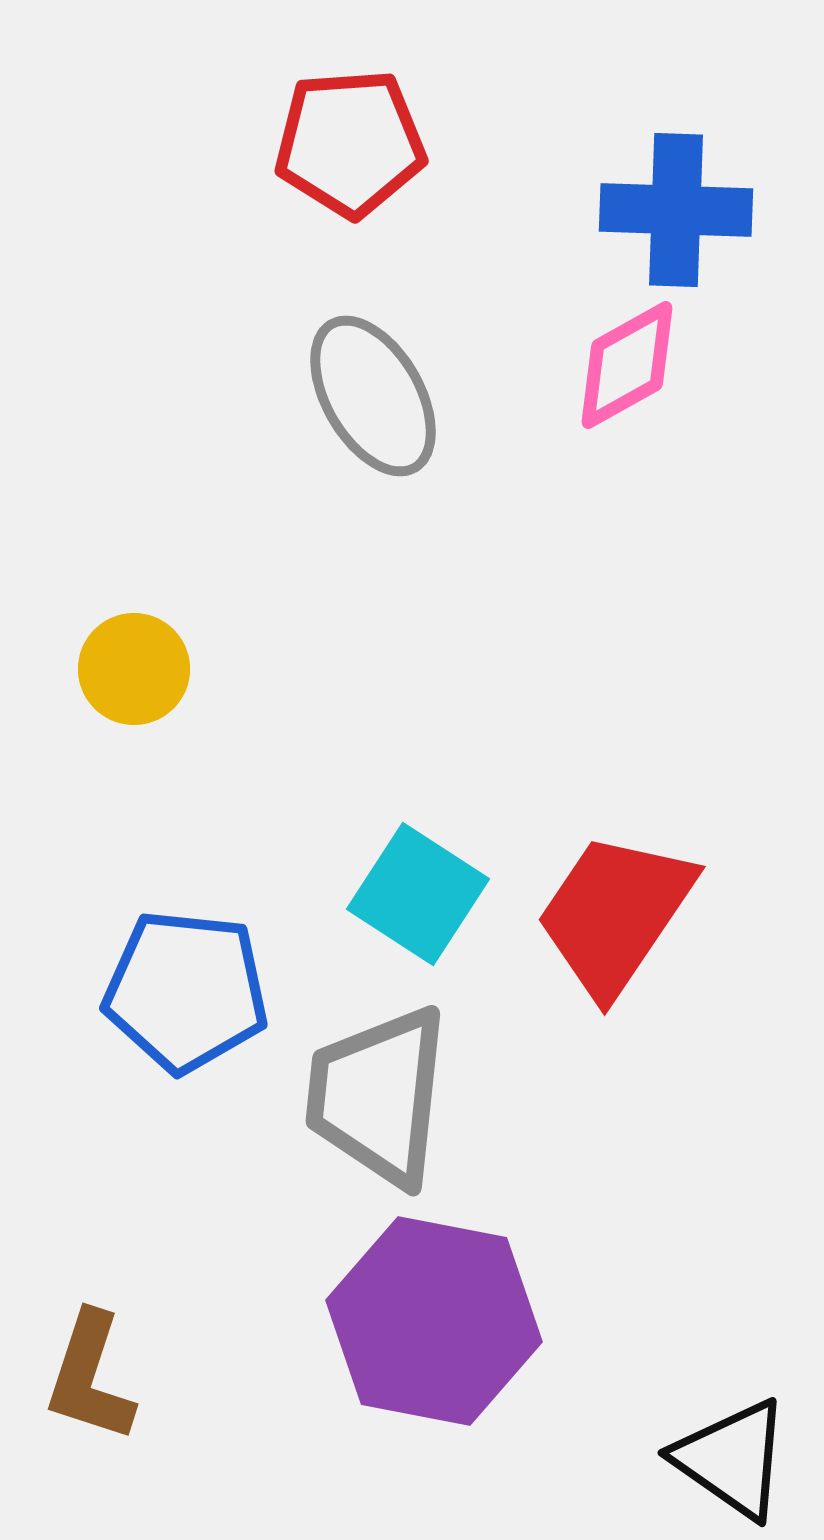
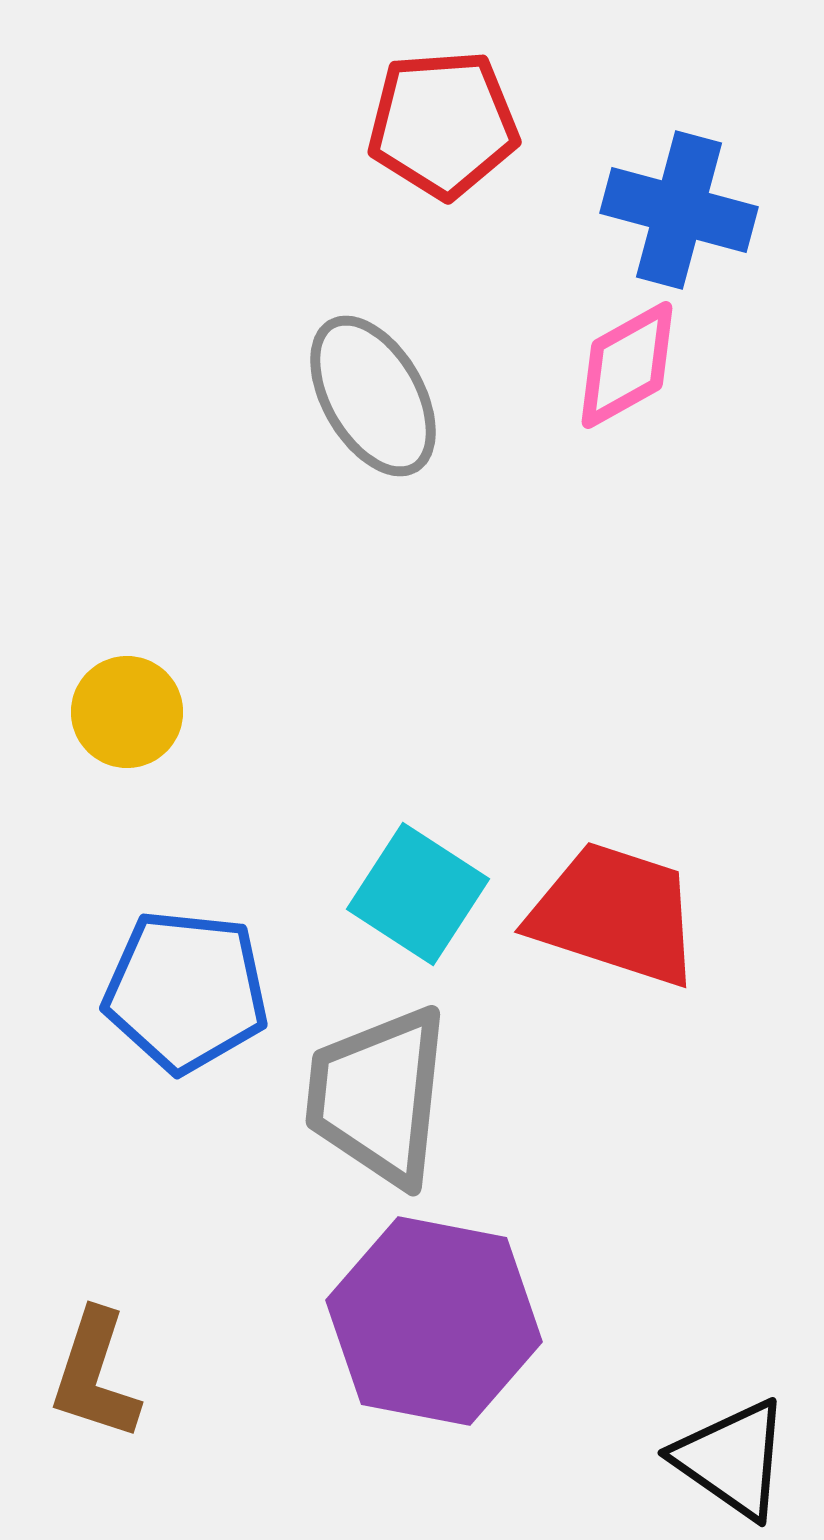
red pentagon: moved 93 px right, 19 px up
blue cross: moved 3 px right; rotated 13 degrees clockwise
yellow circle: moved 7 px left, 43 px down
red trapezoid: rotated 74 degrees clockwise
brown L-shape: moved 5 px right, 2 px up
